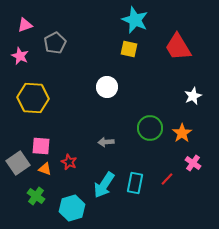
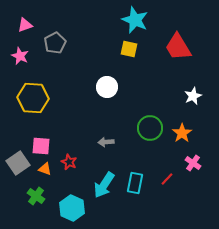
cyan hexagon: rotated 20 degrees counterclockwise
